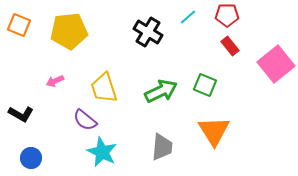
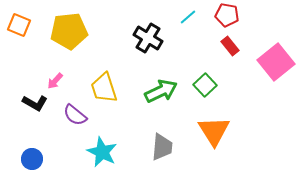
red pentagon: rotated 10 degrees clockwise
black cross: moved 6 px down
pink square: moved 2 px up
pink arrow: rotated 24 degrees counterclockwise
green square: rotated 25 degrees clockwise
black L-shape: moved 14 px right, 11 px up
purple semicircle: moved 10 px left, 5 px up
blue circle: moved 1 px right, 1 px down
